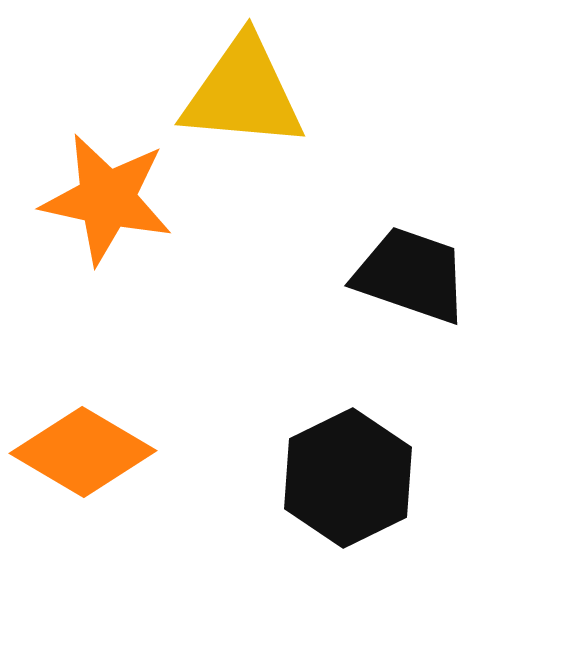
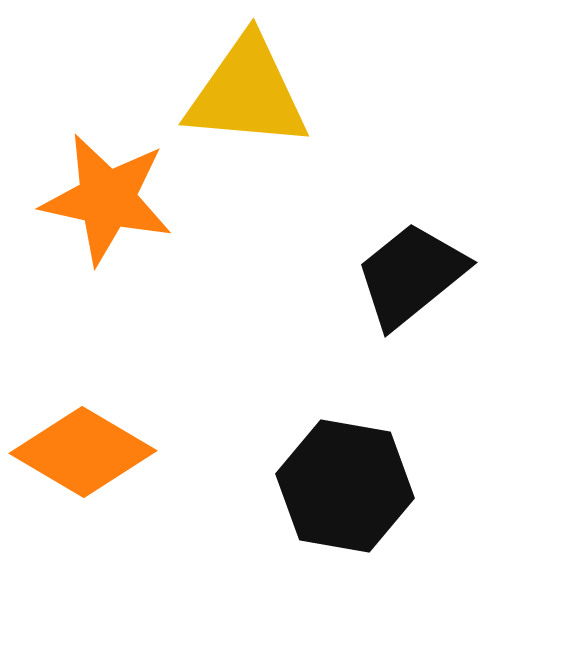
yellow triangle: moved 4 px right
black trapezoid: rotated 58 degrees counterclockwise
black hexagon: moved 3 px left, 8 px down; rotated 24 degrees counterclockwise
